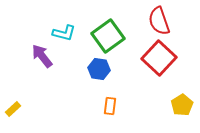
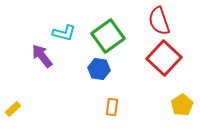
red square: moved 5 px right
orange rectangle: moved 2 px right, 1 px down
